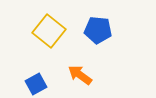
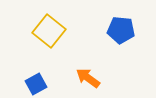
blue pentagon: moved 23 px right
orange arrow: moved 8 px right, 3 px down
